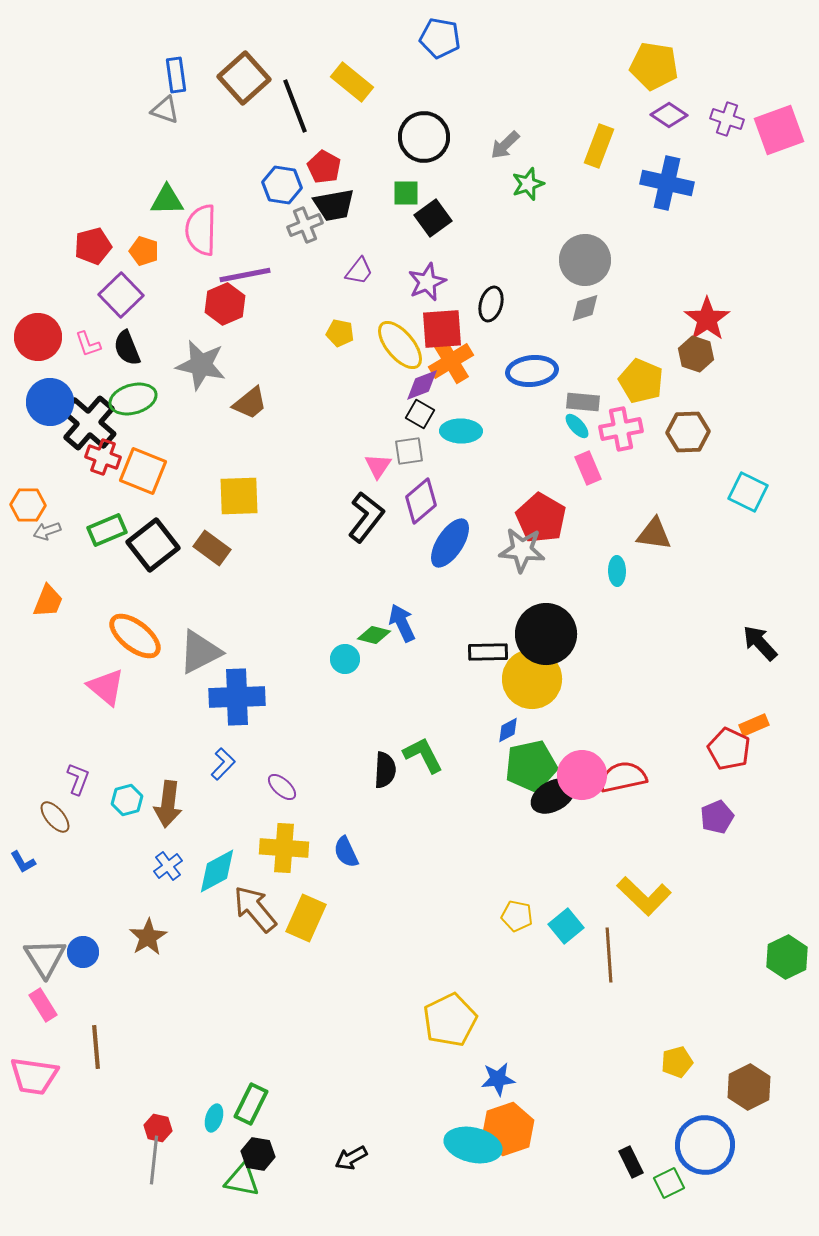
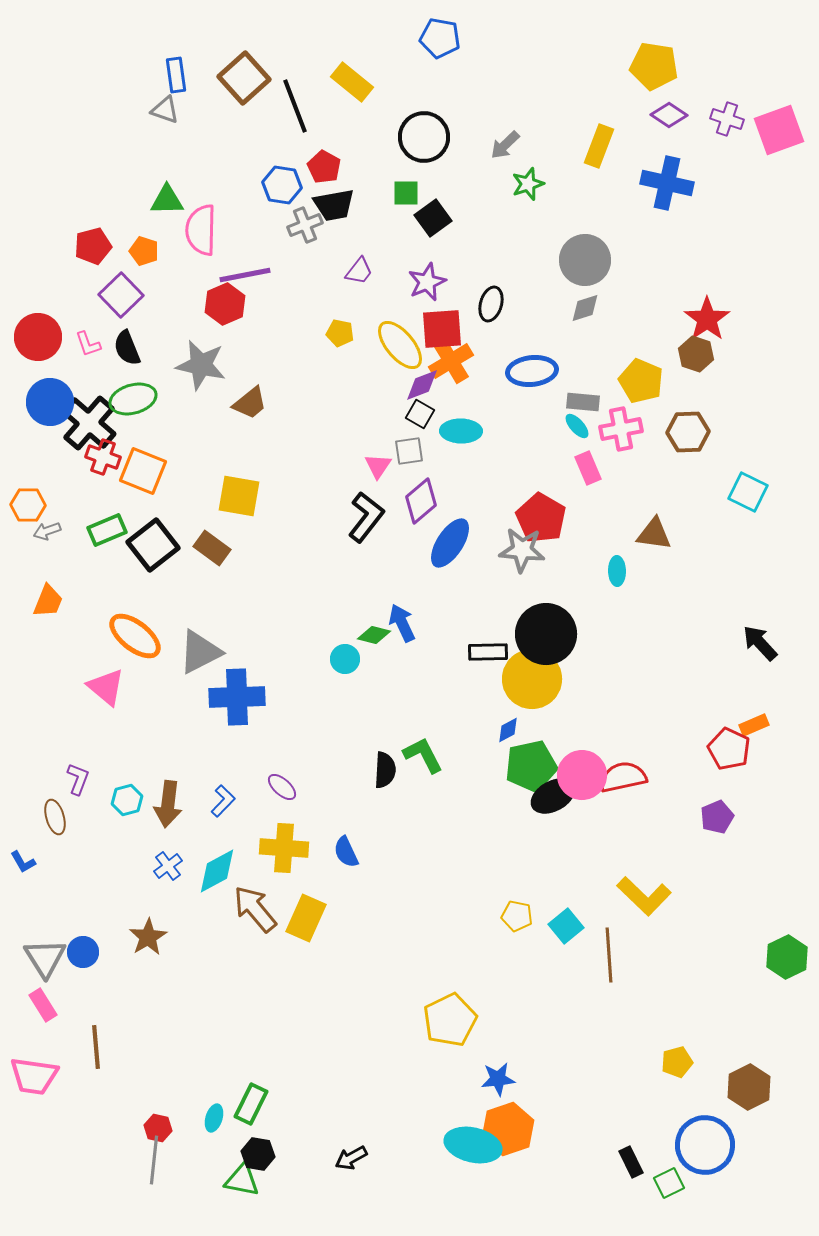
yellow square at (239, 496): rotated 12 degrees clockwise
blue L-shape at (223, 764): moved 37 px down
brown ellipse at (55, 817): rotated 24 degrees clockwise
